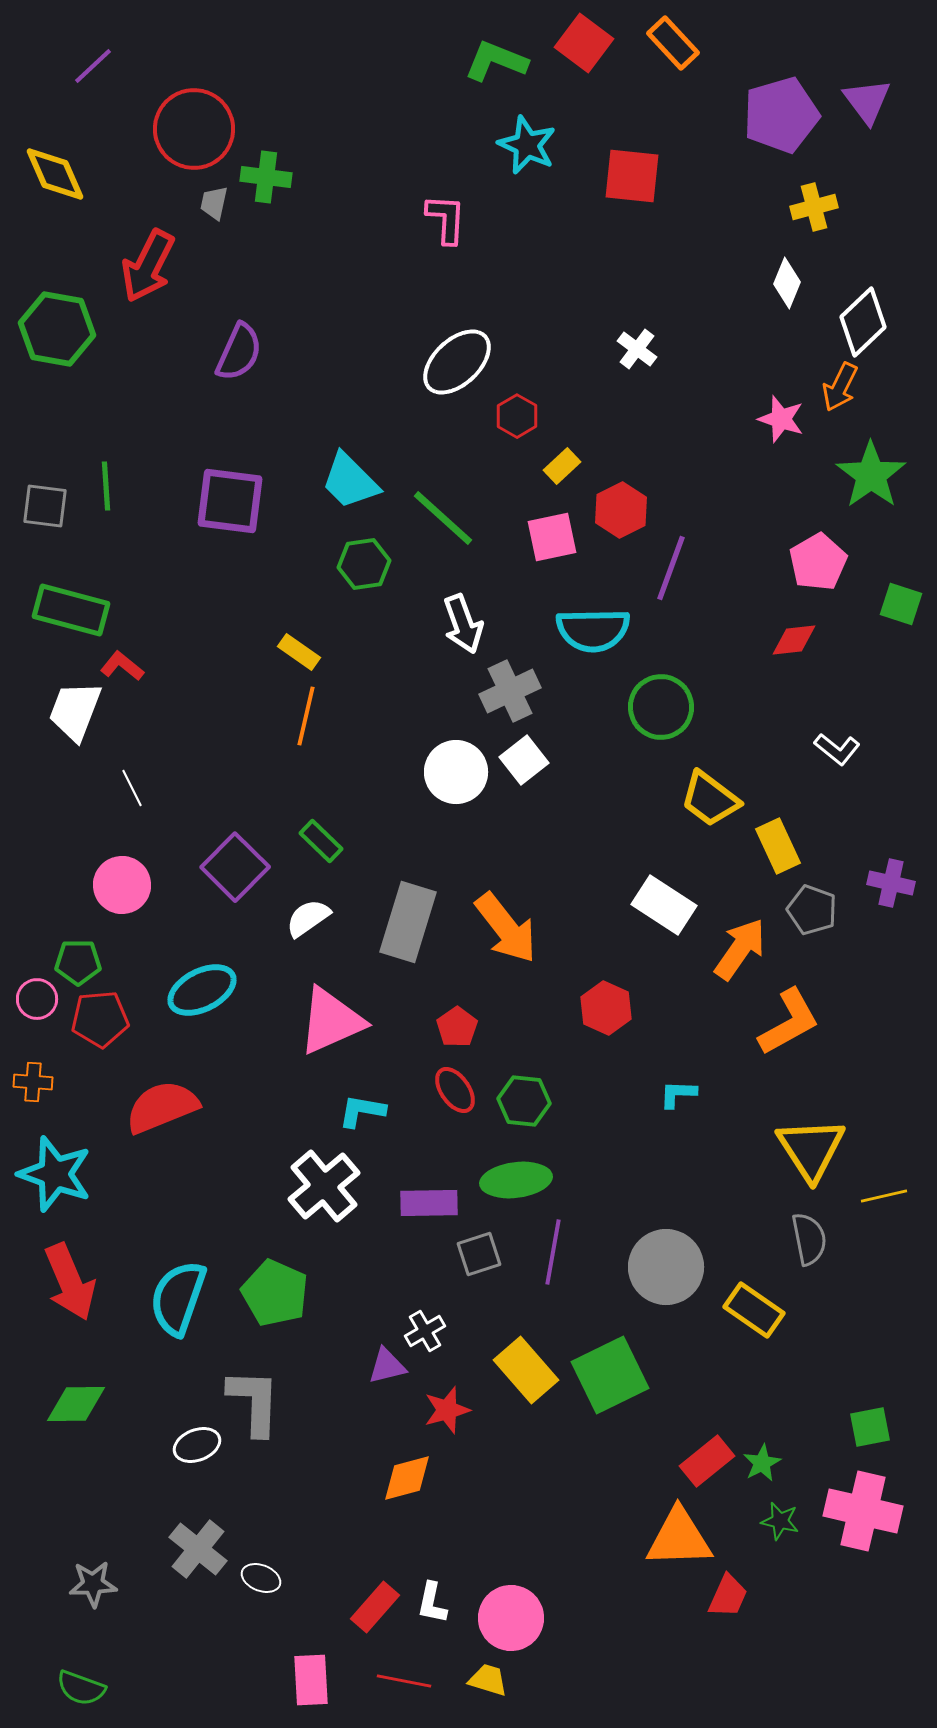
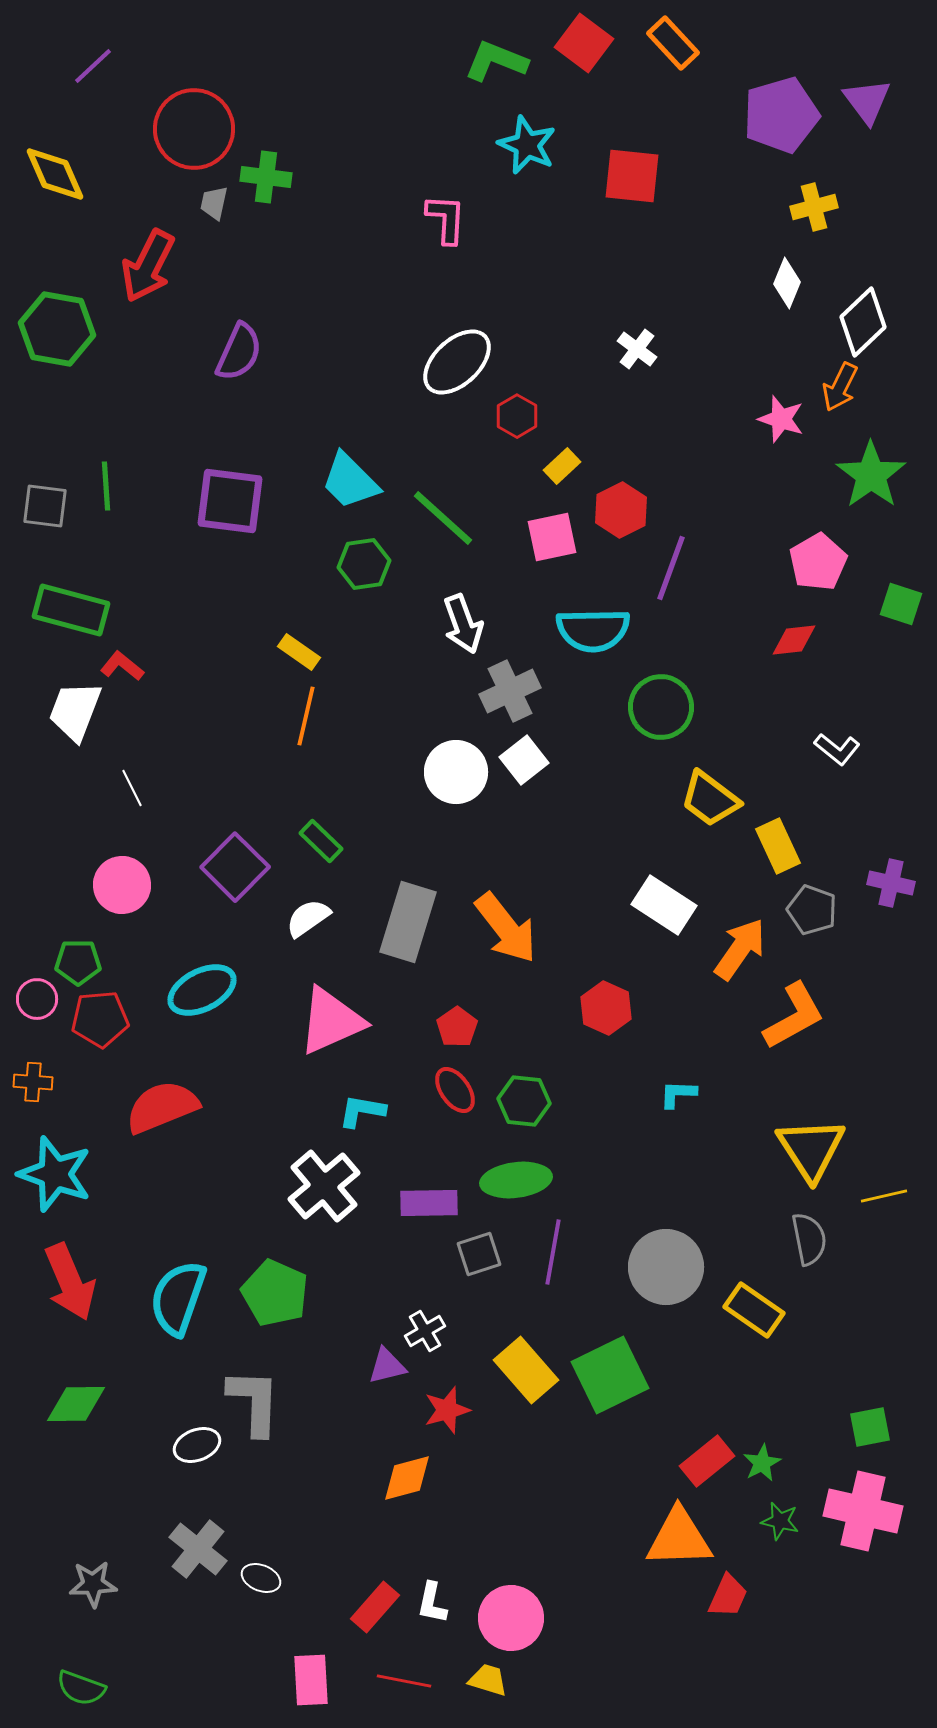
orange L-shape at (789, 1022): moved 5 px right, 6 px up
